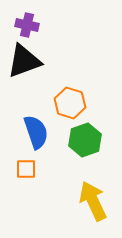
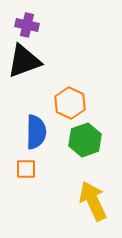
orange hexagon: rotated 8 degrees clockwise
blue semicircle: rotated 20 degrees clockwise
